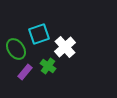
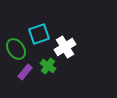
white cross: rotated 10 degrees clockwise
